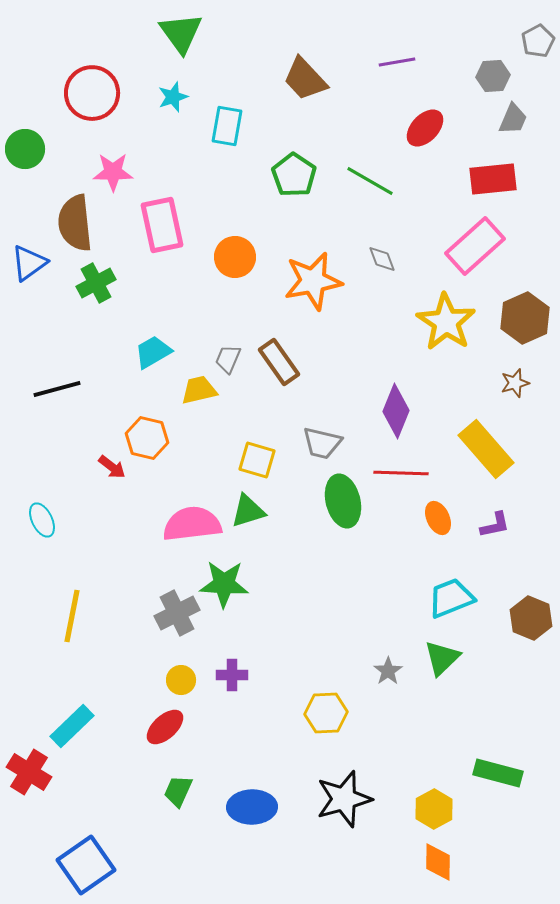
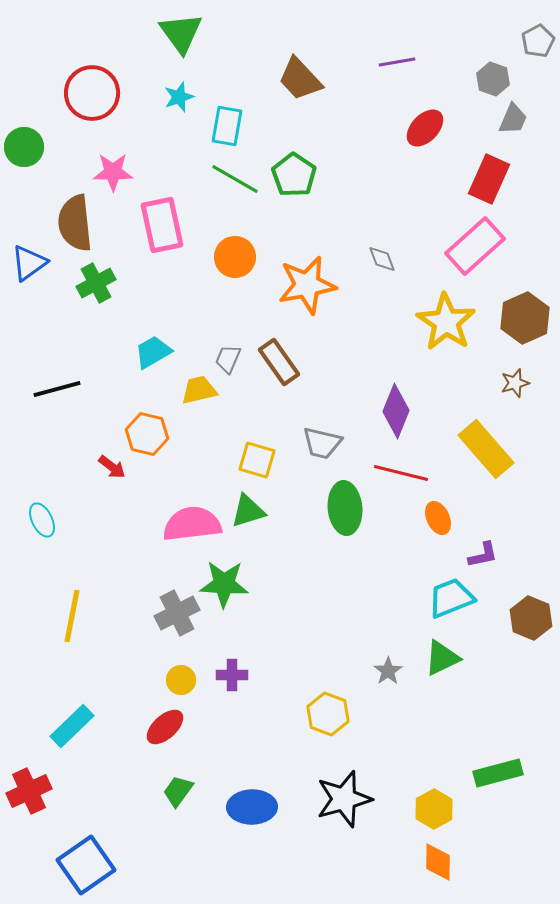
gray hexagon at (493, 76): moved 3 px down; rotated 24 degrees clockwise
brown trapezoid at (305, 79): moved 5 px left
cyan star at (173, 97): moved 6 px right
green circle at (25, 149): moved 1 px left, 2 px up
red rectangle at (493, 179): moved 4 px left; rotated 60 degrees counterclockwise
green line at (370, 181): moved 135 px left, 2 px up
orange star at (313, 281): moved 6 px left, 4 px down
orange hexagon at (147, 438): moved 4 px up
red line at (401, 473): rotated 12 degrees clockwise
green ellipse at (343, 501): moved 2 px right, 7 px down; rotated 9 degrees clockwise
purple L-shape at (495, 525): moved 12 px left, 30 px down
green triangle at (442, 658): rotated 18 degrees clockwise
yellow hexagon at (326, 713): moved 2 px right, 1 px down; rotated 24 degrees clockwise
red cross at (29, 772): moved 19 px down; rotated 33 degrees clockwise
green rectangle at (498, 773): rotated 30 degrees counterclockwise
green trapezoid at (178, 791): rotated 12 degrees clockwise
